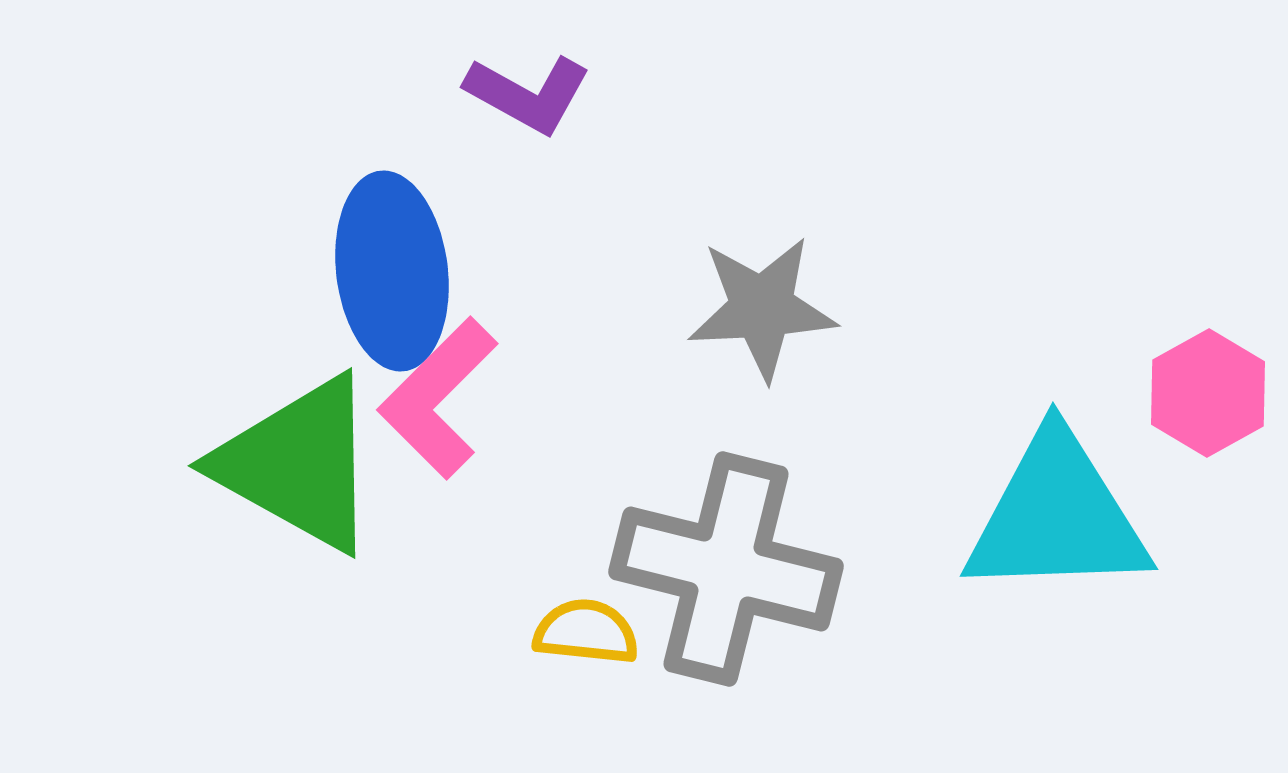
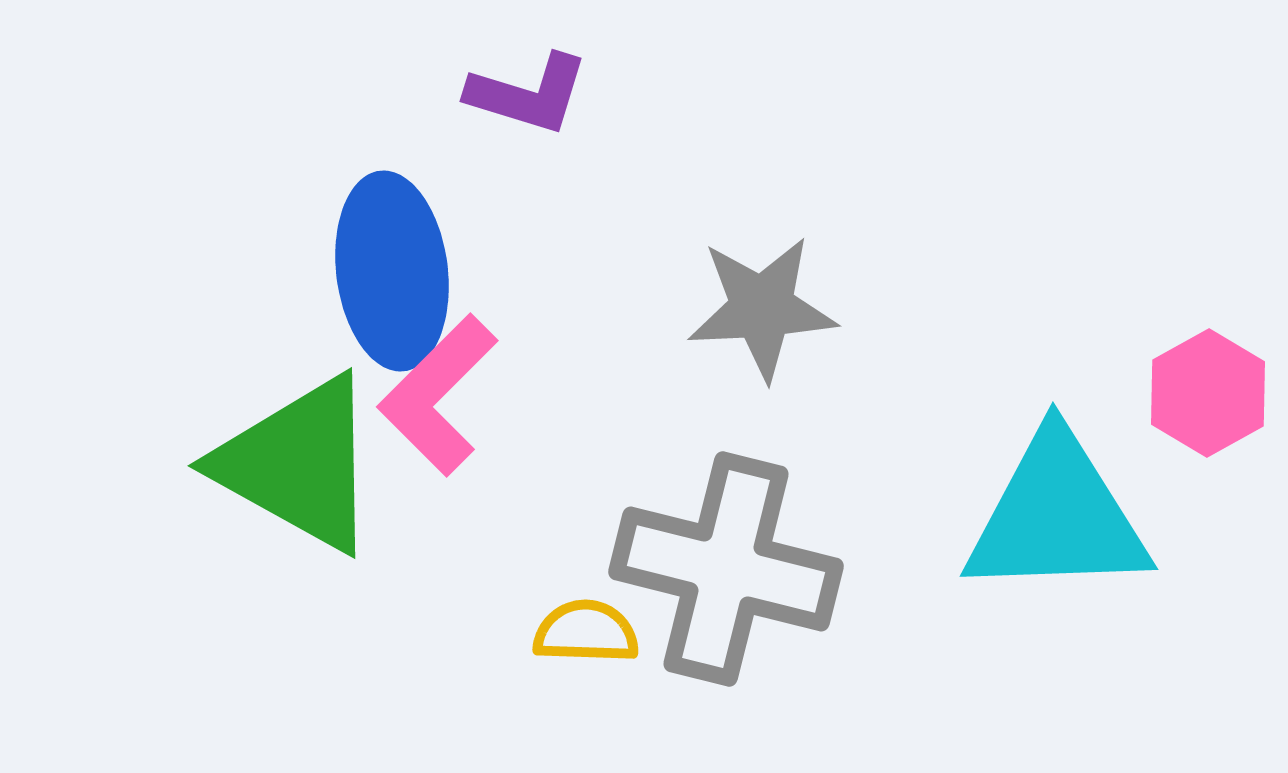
purple L-shape: rotated 12 degrees counterclockwise
pink L-shape: moved 3 px up
yellow semicircle: rotated 4 degrees counterclockwise
